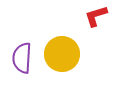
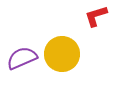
purple semicircle: rotated 64 degrees clockwise
